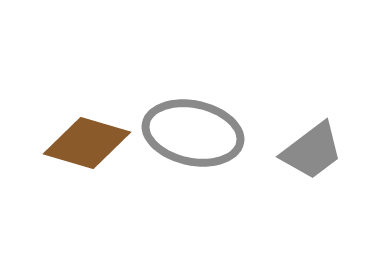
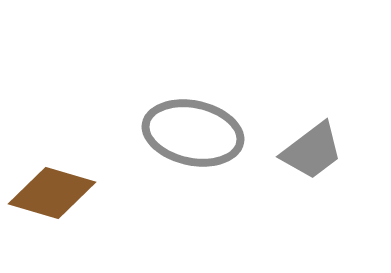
brown diamond: moved 35 px left, 50 px down
